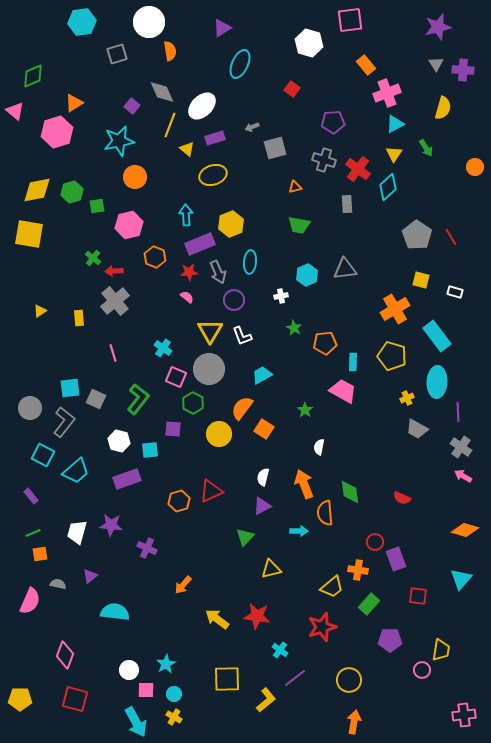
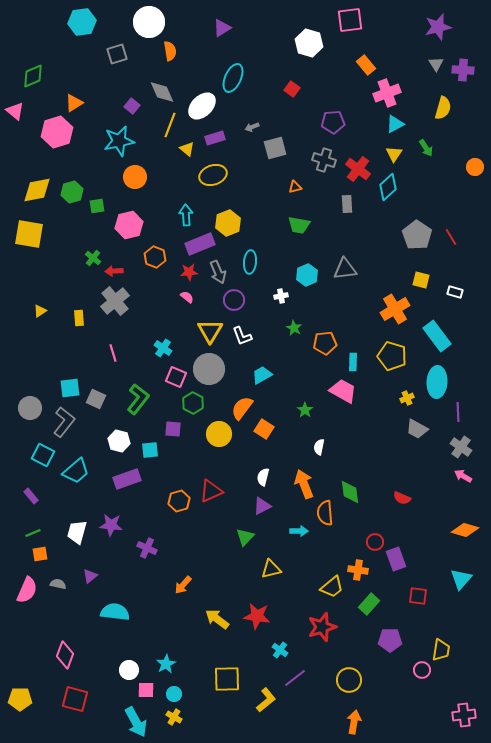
cyan ellipse at (240, 64): moved 7 px left, 14 px down
yellow hexagon at (231, 224): moved 3 px left, 1 px up
pink semicircle at (30, 601): moved 3 px left, 11 px up
